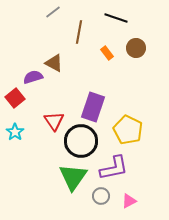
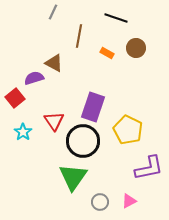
gray line: rotated 28 degrees counterclockwise
brown line: moved 4 px down
orange rectangle: rotated 24 degrees counterclockwise
purple semicircle: moved 1 px right, 1 px down
cyan star: moved 8 px right
black circle: moved 2 px right
purple L-shape: moved 35 px right
gray circle: moved 1 px left, 6 px down
